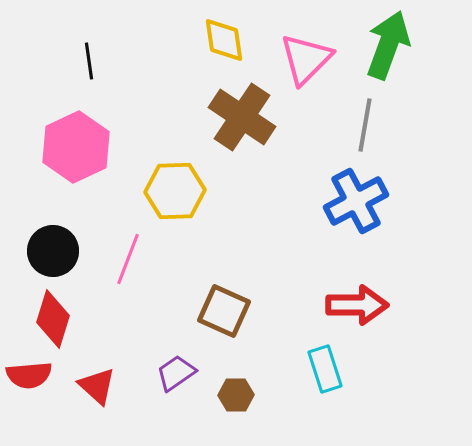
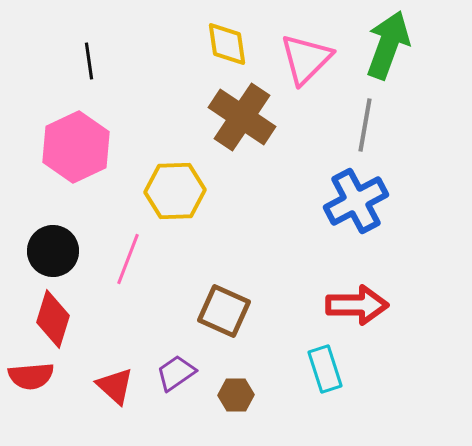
yellow diamond: moved 3 px right, 4 px down
red semicircle: moved 2 px right, 1 px down
red triangle: moved 18 px right
